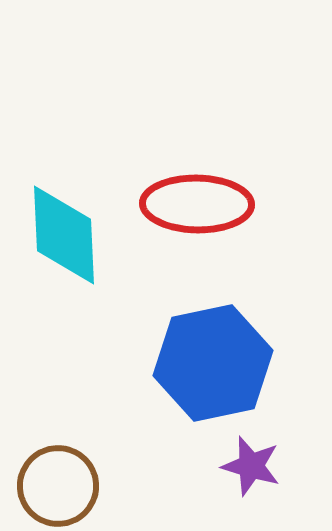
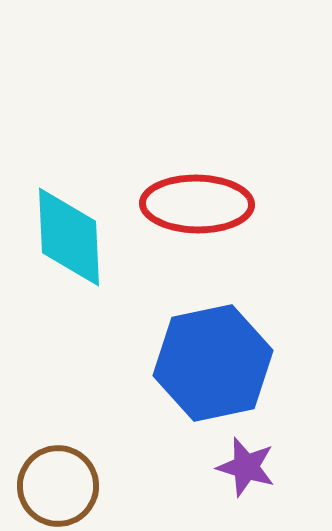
cyan diamond: moved 5 px right, 2 px down
purple star: moved 5 px left, 1 px down
